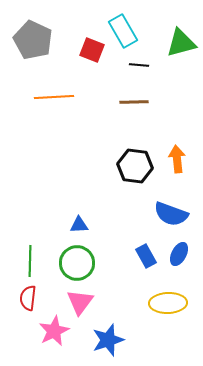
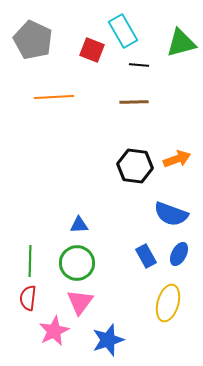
orange arrow: rotated 76 degrees clockwise
yellow ellipse: rotated 72 degrees counterclockwise
